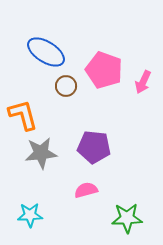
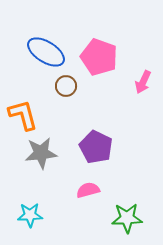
pink pentagon: moved 5 px left, 13 px up
purple pentagon: moved 2 px right; rotated 20 degrees clockwise
pink semicircle: moved 2 px right
